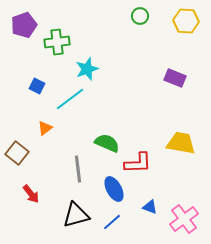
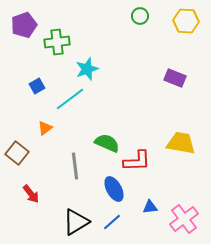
blue square: rotated 35 degrees clockwise
red L-shape: moved 1 px left, 2 px up
gray line: moved 3 px left, 3 px up
blue triangle: rotated 28 degrees counterclockwise
black triangle: moved 7 px down; rotated 16 degrees counterclockwise
